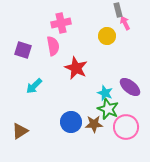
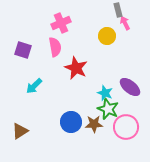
pink cross: rotated 12 degrees counterclockwise
pink semicircle: moved 2 px right, 1 px down
